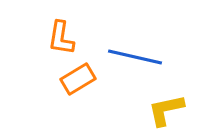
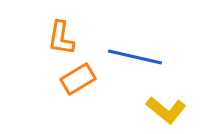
yellow L-shape: rotated 129 degrees counterclockwise
